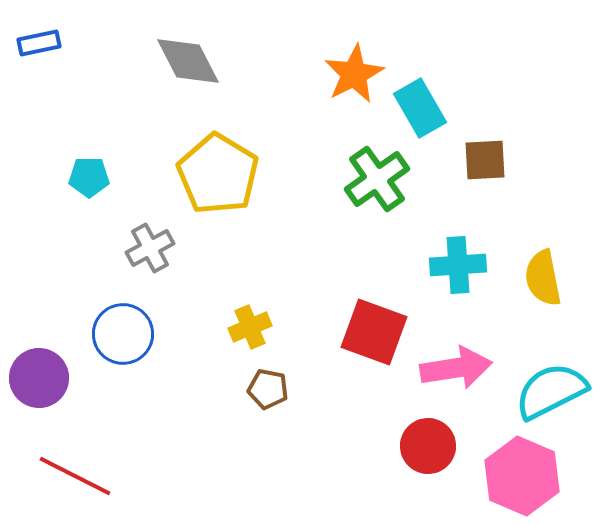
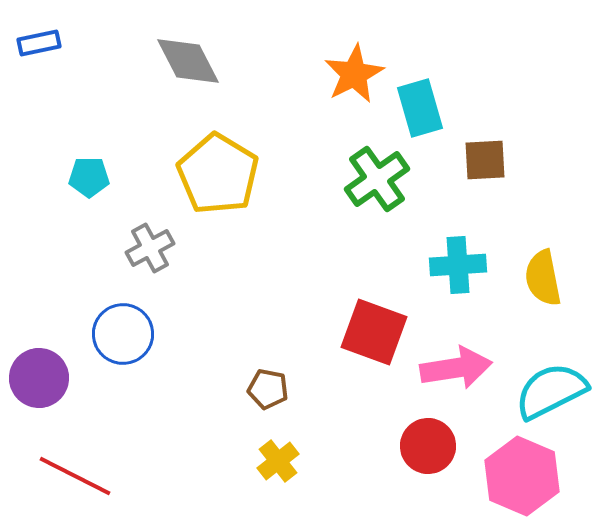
cyan rectangle: rotated 14 degrees clockwise
yellow cross: moved 28 px right, 134 px down; rotated 15 degrees counterclockwise
